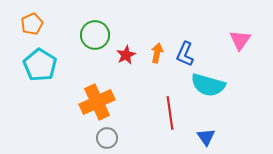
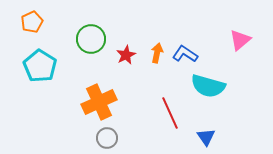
orange pentagon: moved 2 px up
green circle: moved 4 px left, 4 px down
pink triangle: rotated 15 degrees clockwise
blue L-shape: rotated 100 degrees clockwise
cyan pentagon: moved 1 px down
cyan semicircle: moved 1 px down
orange cross: moved 2 px right
red line: rotated 16 degrees counterclockwise
